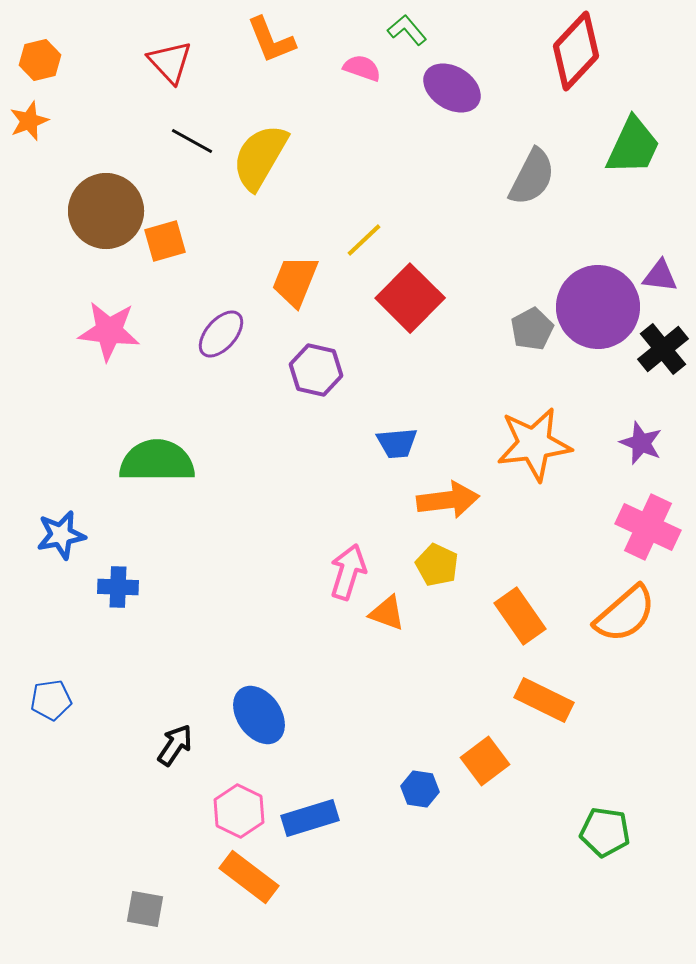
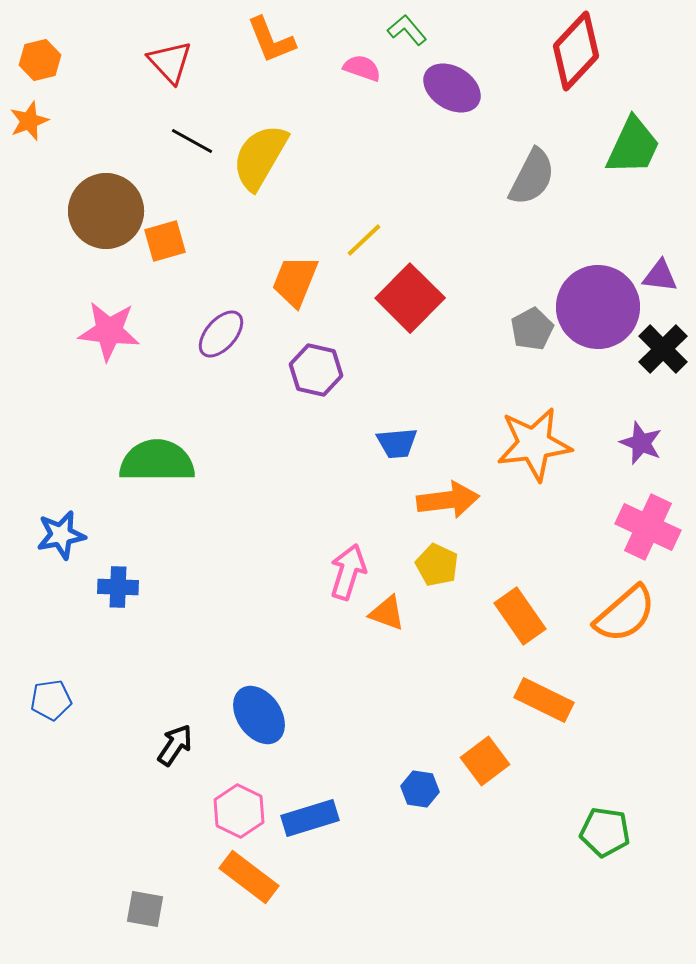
black cross at (663, 349): rotated 6 degrees counterclockwise
